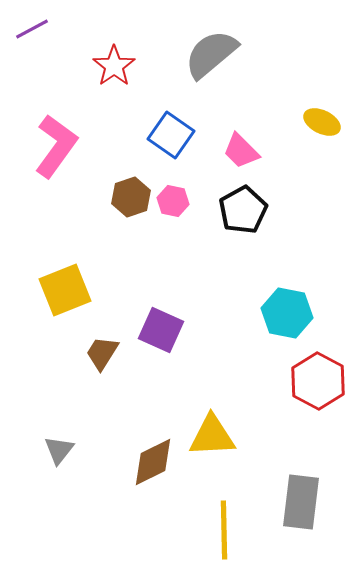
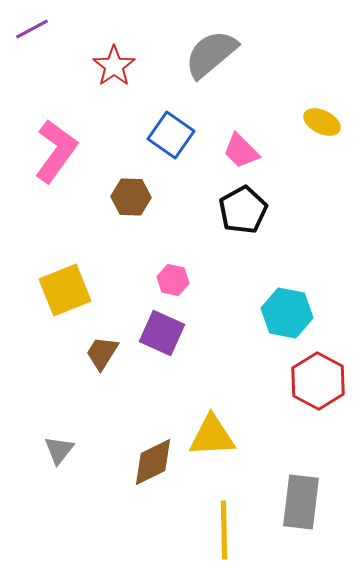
pink L-shape: moved 5 px down
brown hexagon: rotated 21 degrees clockwise
pink hexagon: moved 79 px down
purple square: moved 1 px right, 3 px down
